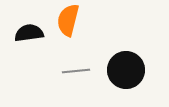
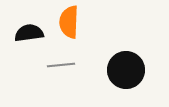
orange semicircle: moved 1 px right, 2 px down; rotated 12 degrees counterclockwise
gray line: moved 15 px left, 6 px up
